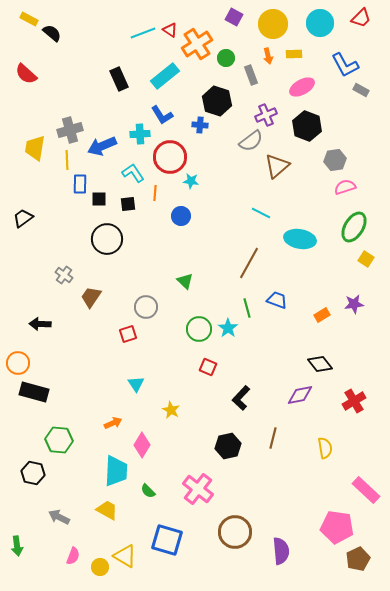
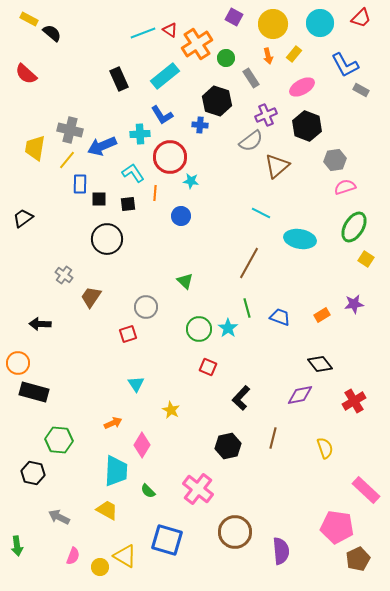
yellow rectangle at (294, 54): rotated 49 degrees counterclockwise
gray rectangle at (251, 75): moved 3 px down; rotated 12 degrees counterclockwise
gray cross at (70, 130): rotated 30 degrees clockwise
yellow line at (67, 160): rotated 42 degrees clockwise
blue trapezoid at (277, 300): moved 3 px right, 17 px down
yellow semicircle at (325, 448): rotated 10 degrees counterclockwise
